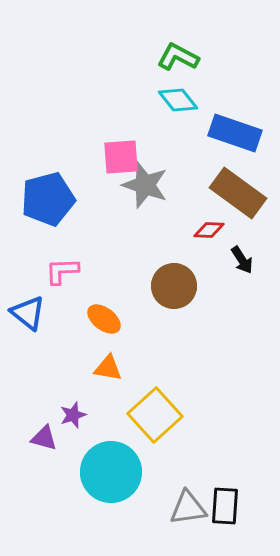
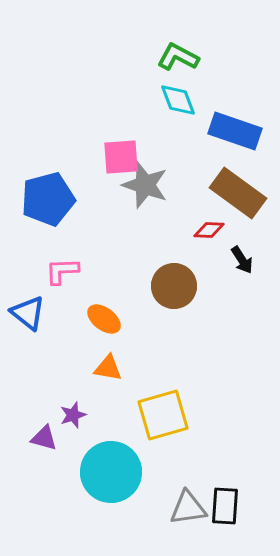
cyan diamond: rotated 18 degrees clockwise
blue rectangle: moved 2 px up
yellow square: moved 8 px right; rotated 26 degrees clockwise
